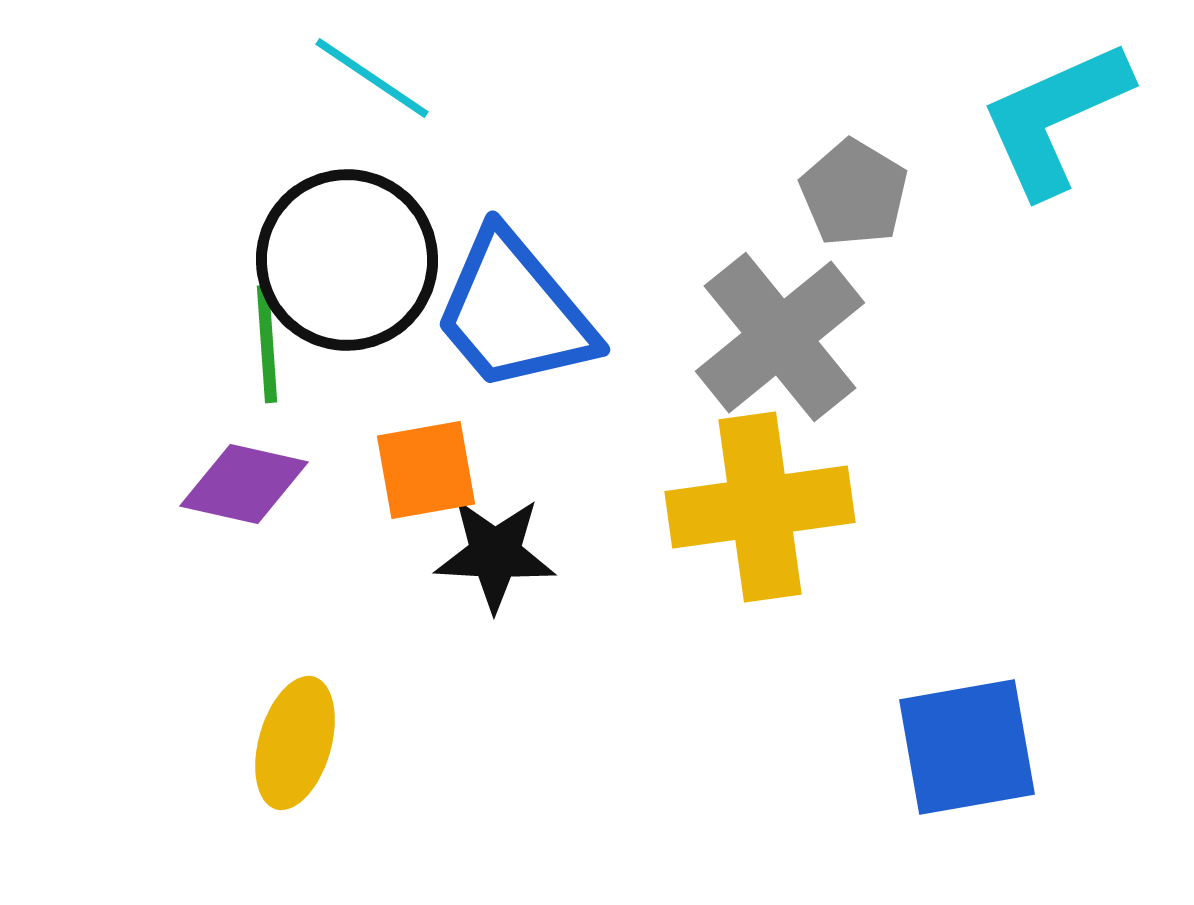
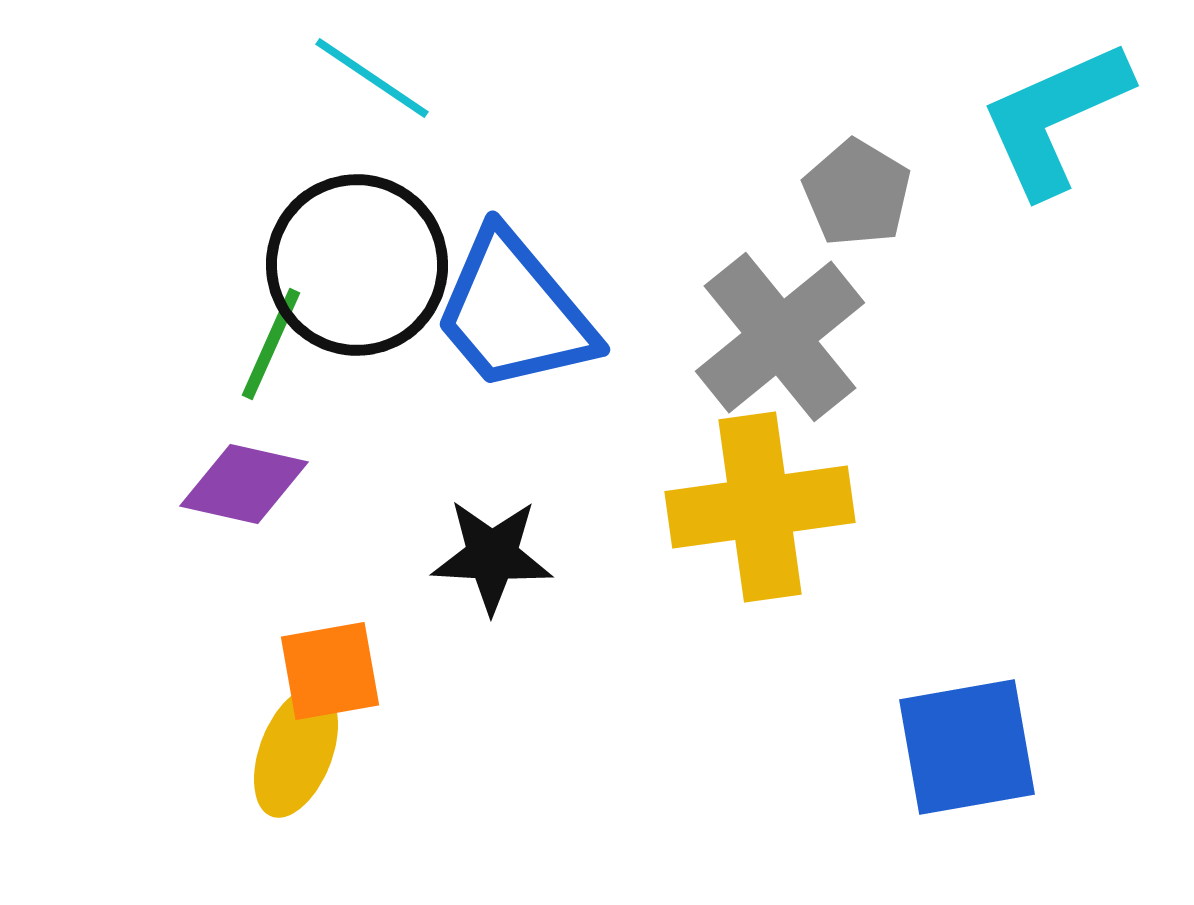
gray pentagon: moved 3 px right
black circle: moved 10 px right, 5 px down
green line: moved 4 px right; rotated 28 degrees clockwise
orange square: moved 96 px left, 201 px down
black star: moved 3 px left, 2 px down
yellow ellipse: moved 1 px right, 9 px down; rotated 5 degrees clockwise
